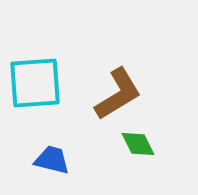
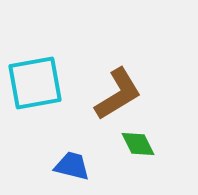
cyan square: rotated 6 degrees counterclockwise
blue trapezoid: moved 20 px right, 6 px down
